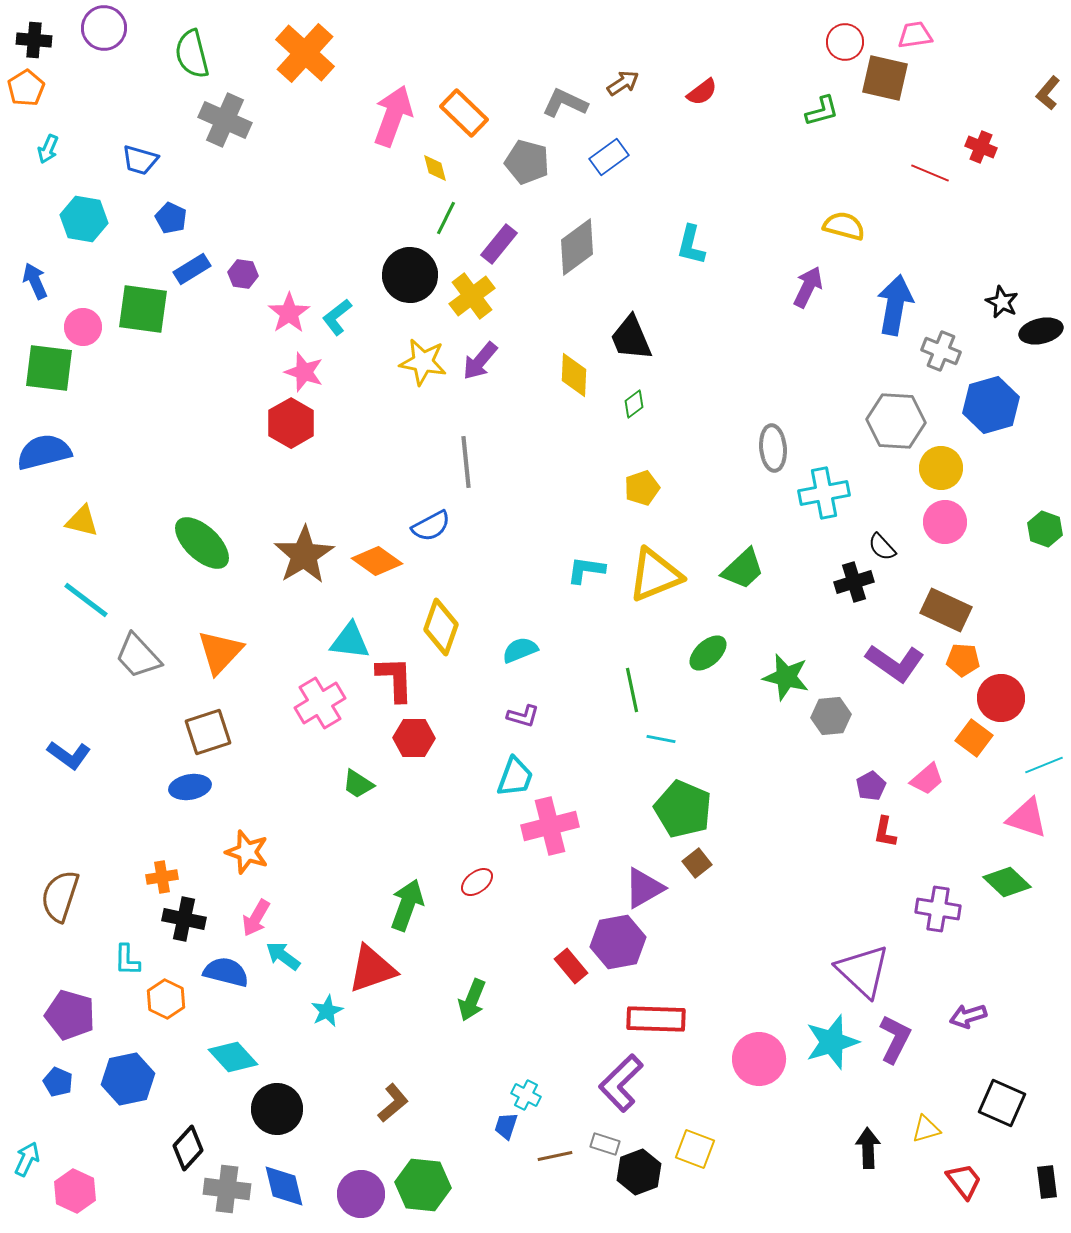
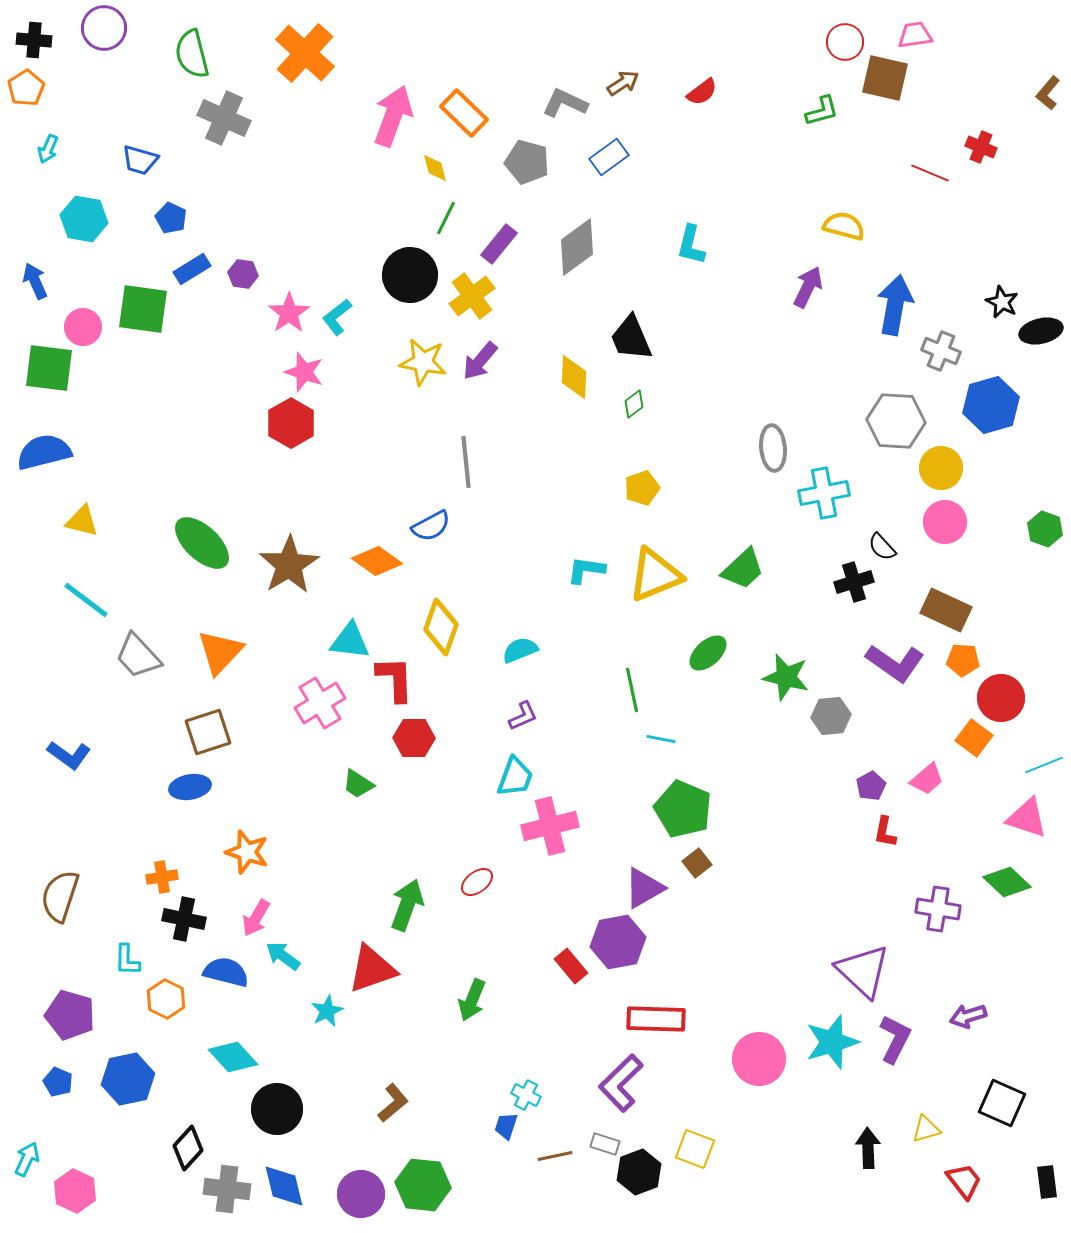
gray cross at (225, 120): moved 1 px left, 2 px up
yellow diamond at (574, 375): moved 2 px down
brown star at (304, 555): moved 15 px left, 10 px down
purple L-shape at (523, 716): rotated 40 degrees counterclockwise
